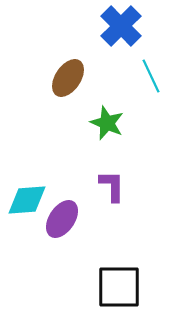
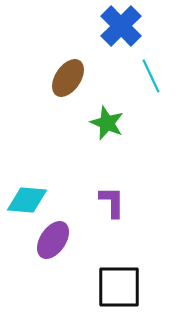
purple L-shape: moved 16 px down
cyan diamond: rotated 9 degrees clockwise
purple ellipse: moved 9 px left, 21 px down
